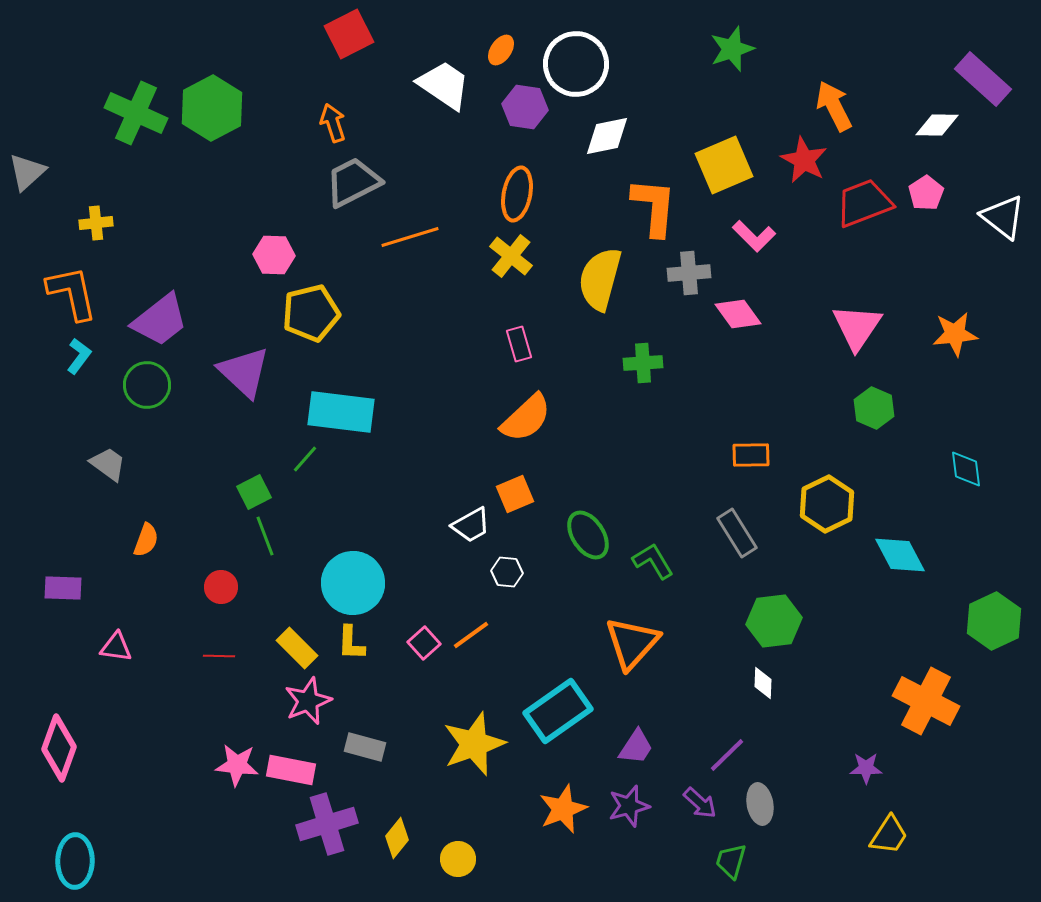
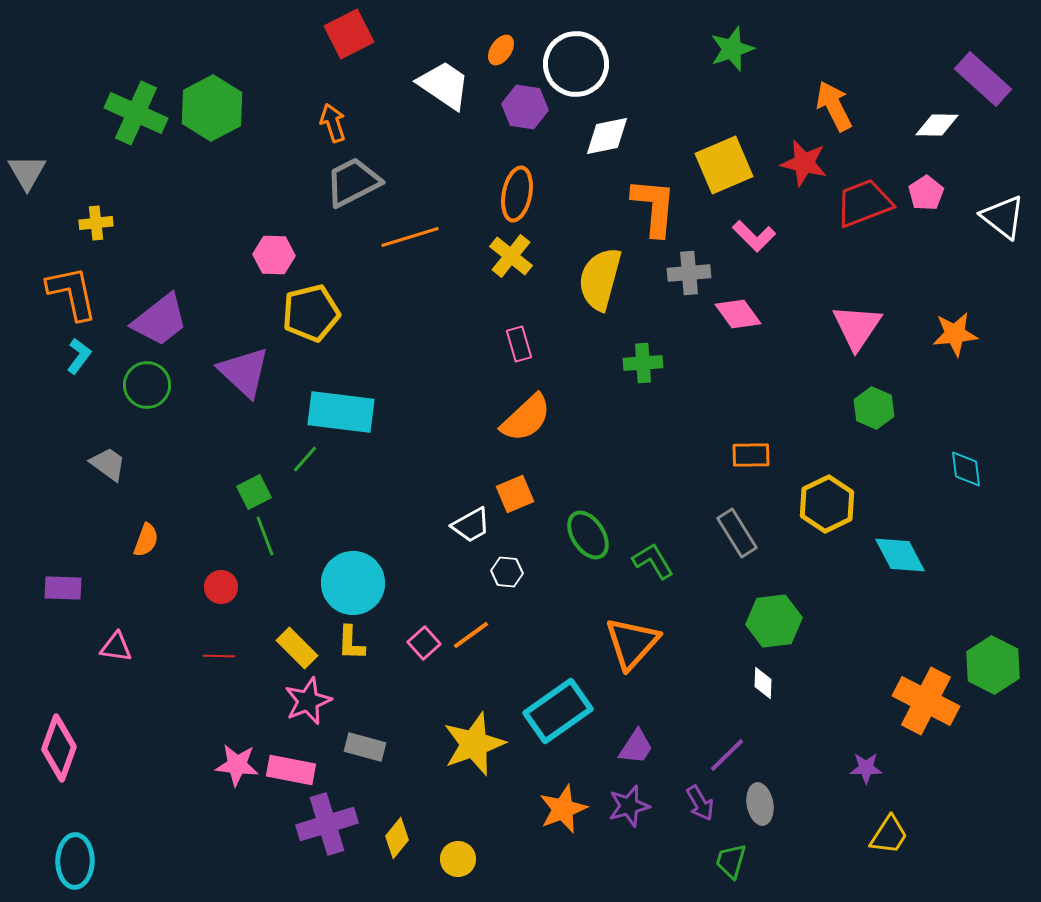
red star at (804, 160): moved 3 px down; rotated 15 degrees counterclockwise
gray triangle at (27, 172): rotated 18 degrees counterclockwise
green hexagon at (994, 621): moved 1 px left, 44 px down; rotated 8 degrees counterclockwise
purple arrow at (700, 803): rotated 18 degrees clockwise
